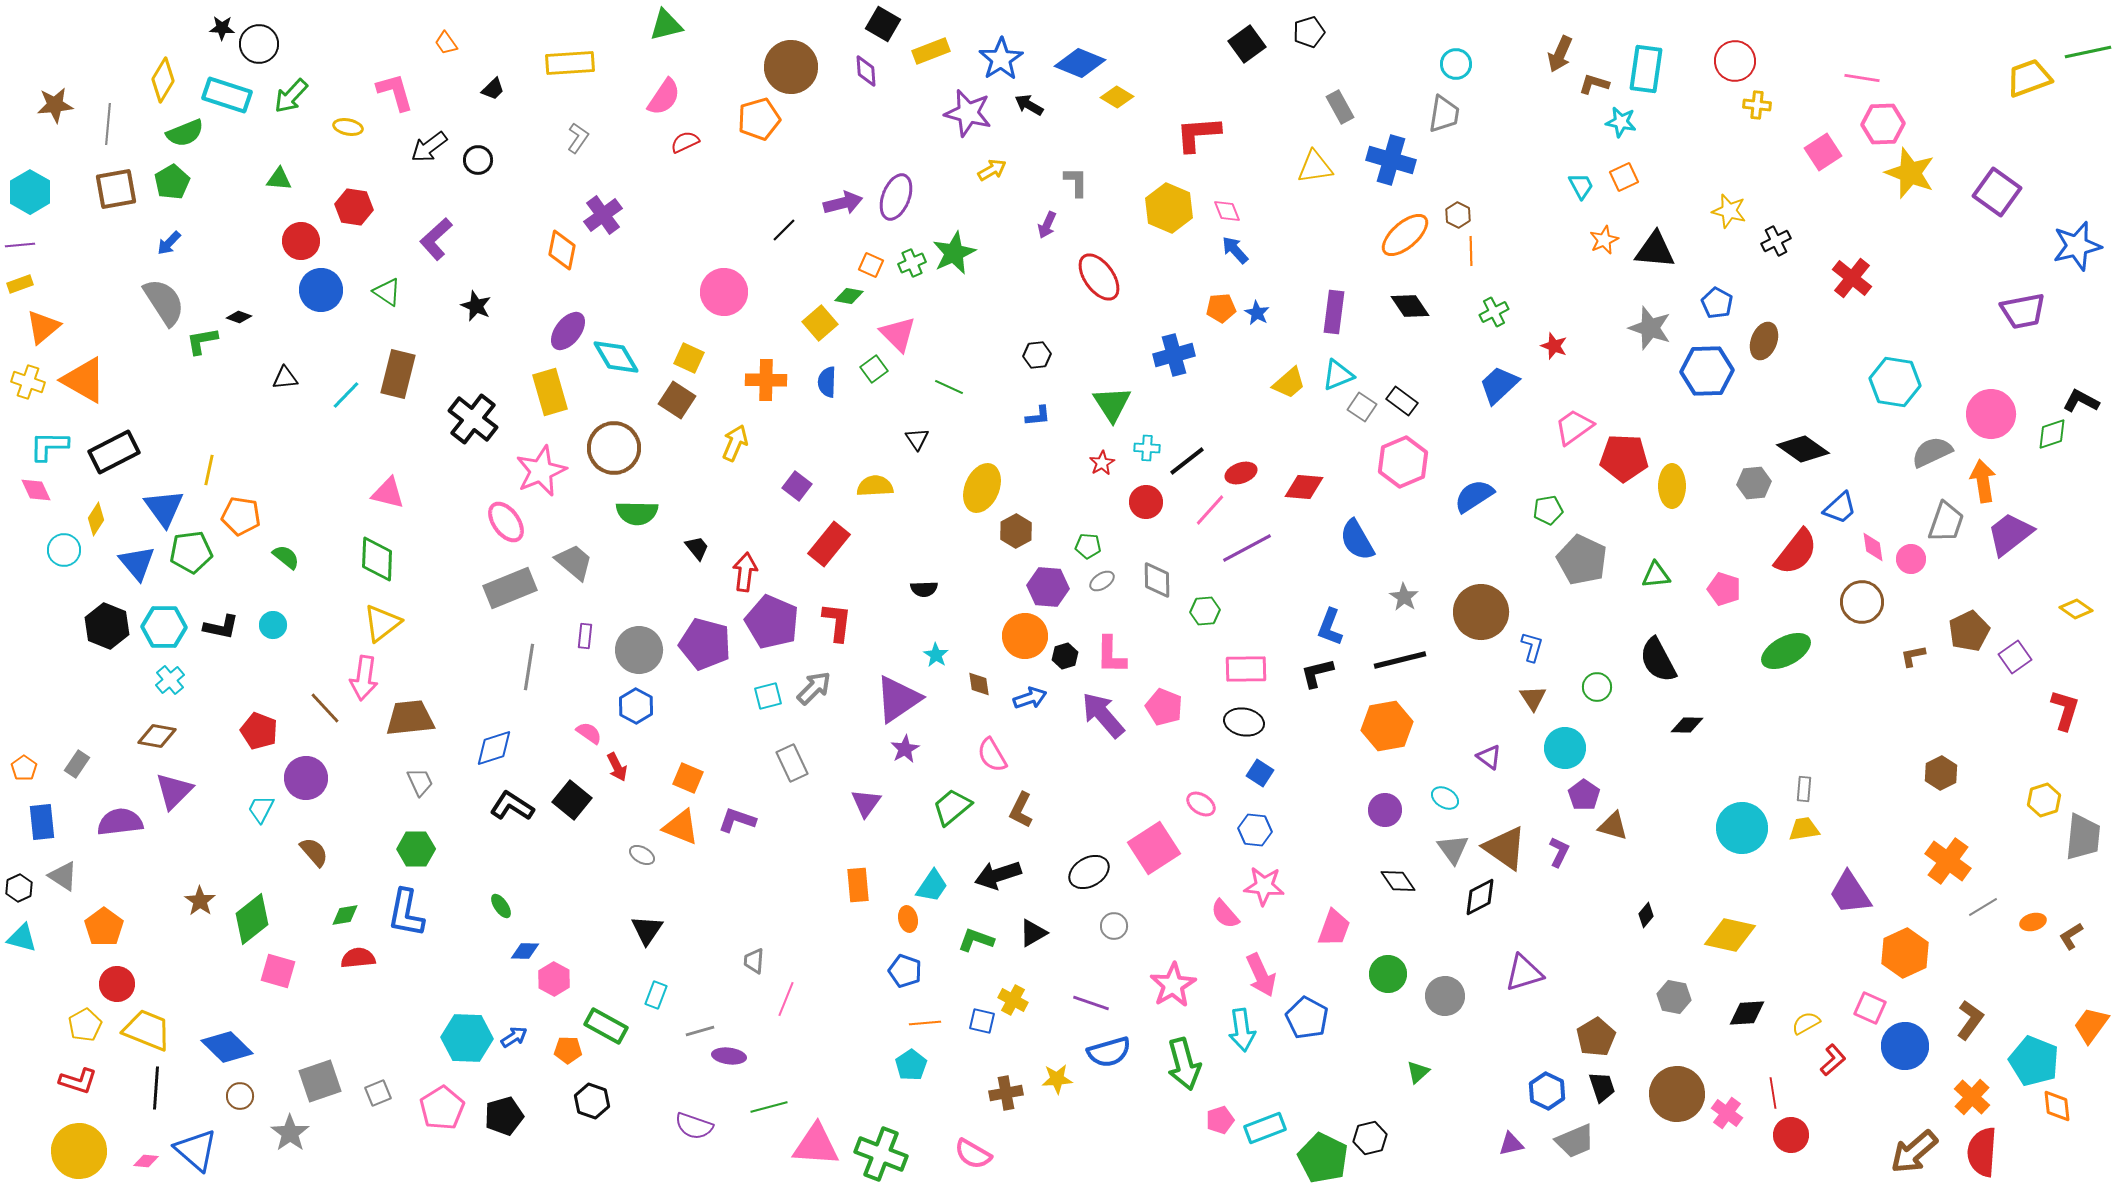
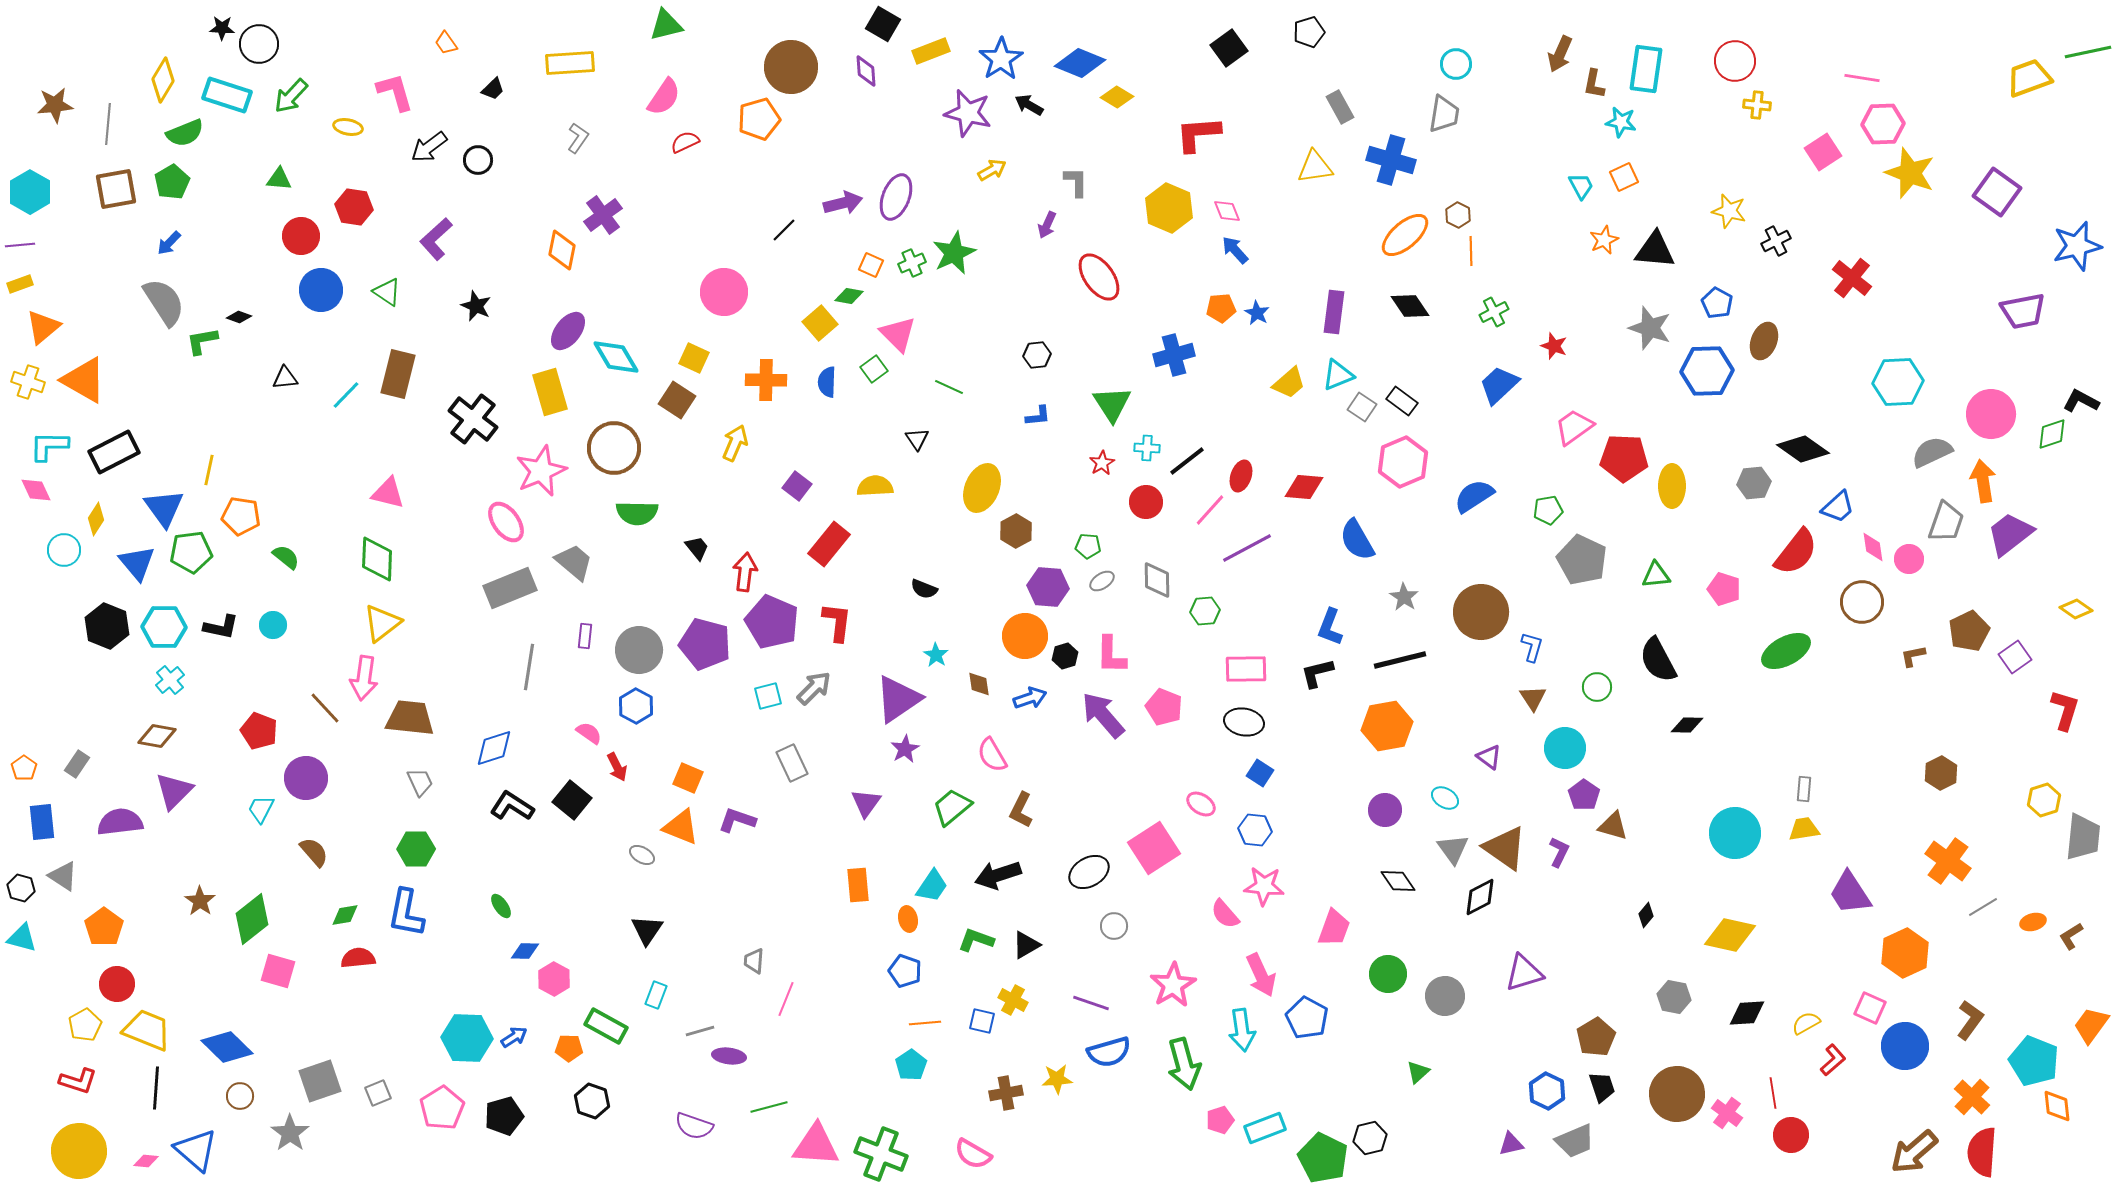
black square at (1247, 44): moved 18 px left, 4 px down
brown L-shape at (1594, 84): rotated 96 degrees counterclockwise
red circle at (301, 241): moved 5 px up
yellow square at (689, 358): moved 5 px right
cyan hexagon at (1895, 382): moved 3 px right; rotated 12 degrees counterclockwise
red ellipse at (1241, 473): moved 3 px down; rotated 52 degrees counterclockwise
blue trapezoid at (1840, 508): moved 2 px left, 1 px up
pink circle at (1911, 559): moved 2 px left
black semicircle at (924, 589): rotated 24 degrees clockwise
brown trapezoid at (410, 718): rotated 12 degrees clockwise
cyan circle at (1742, 828): moved 7 px left, 5 px down
black hexagon at (19, 888): moved 2 px right; rotated 20 degrees counterclockwise
black triangle at (1033, 933): moved 7 px left, 12 px down
orange pentagon at (568, 1050): moved 1 px right, 2 px up
